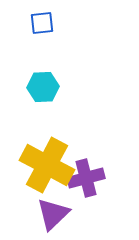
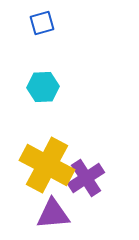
blue square: rotated 10 degrees counterclockwise
purple cross: rotated 18 degrees counterclockwise
purple triangle: rotated 39 degrees clockwise
